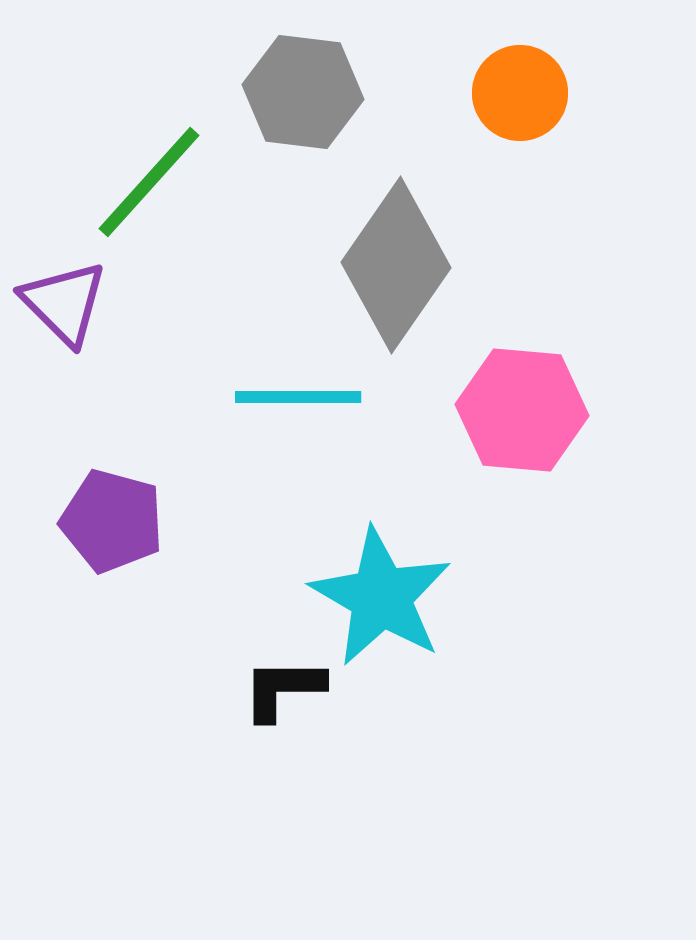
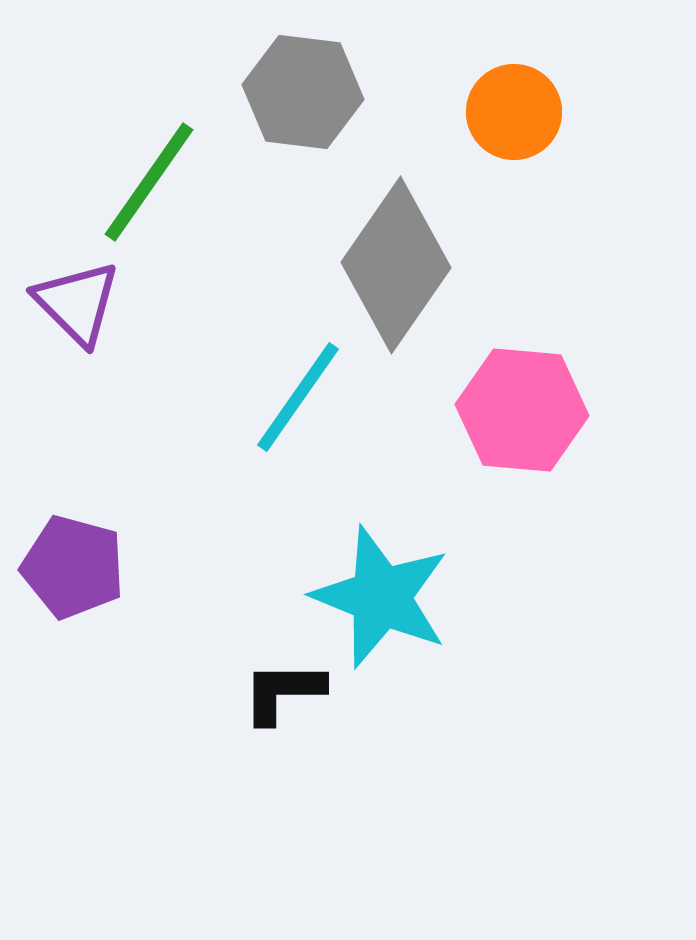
orange circle: moved 6 px left, 19 px down
green line: rotated 7 degrees counterclockwise
purple triangle: moved 13 px right
cyan line: rotated 55 degrees counterclockwise
purple pentagon: moved 39 px left, 46 px down
cyan star: rotated 8 degrees counterclockwise
black L-shape: moved 3 px down
